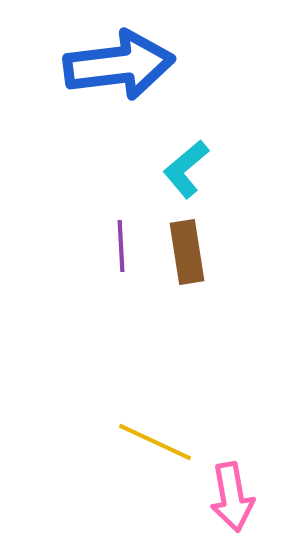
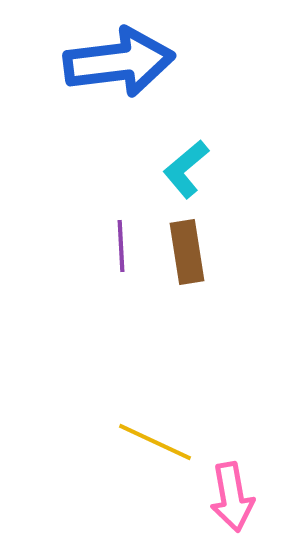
blue arrow: moved 3 px up
